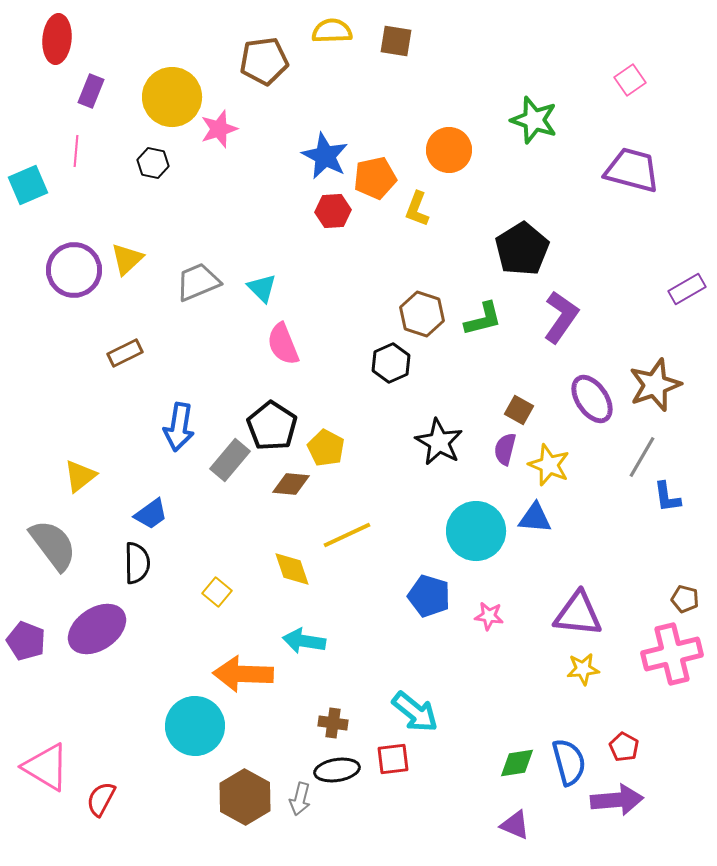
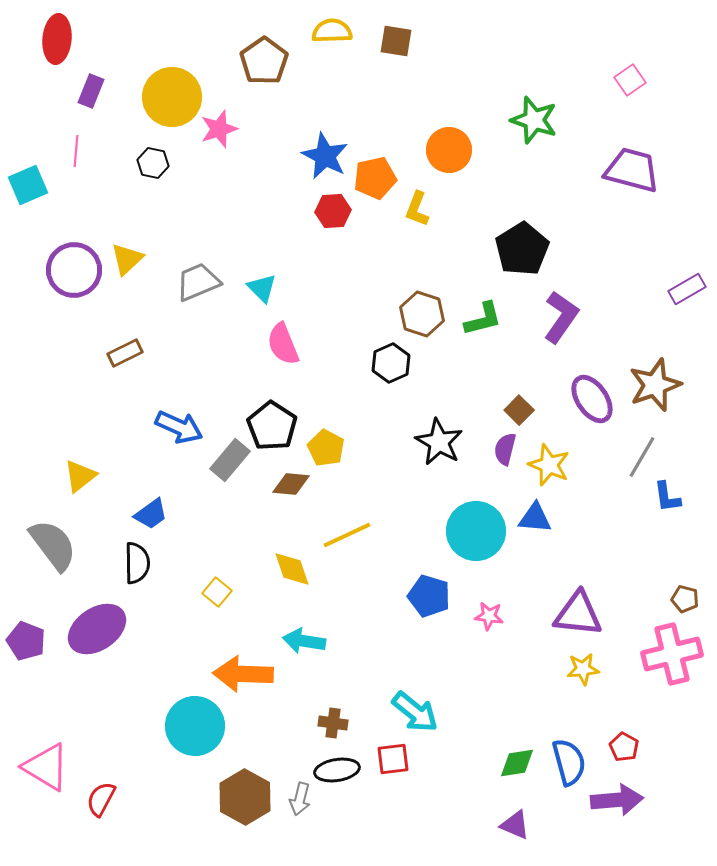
brown pentagon at (264, 61): rotated 27 degrees counterclockwise
brown square at (519, 410): rotated 16 degrees clockwise
blue arrow at (179, 427): rotated 75 degrees counterclockwise
